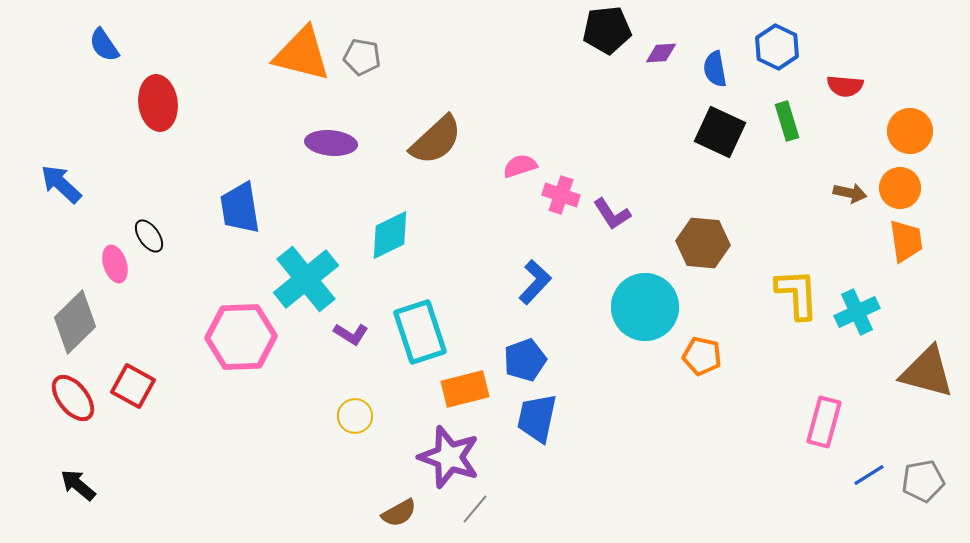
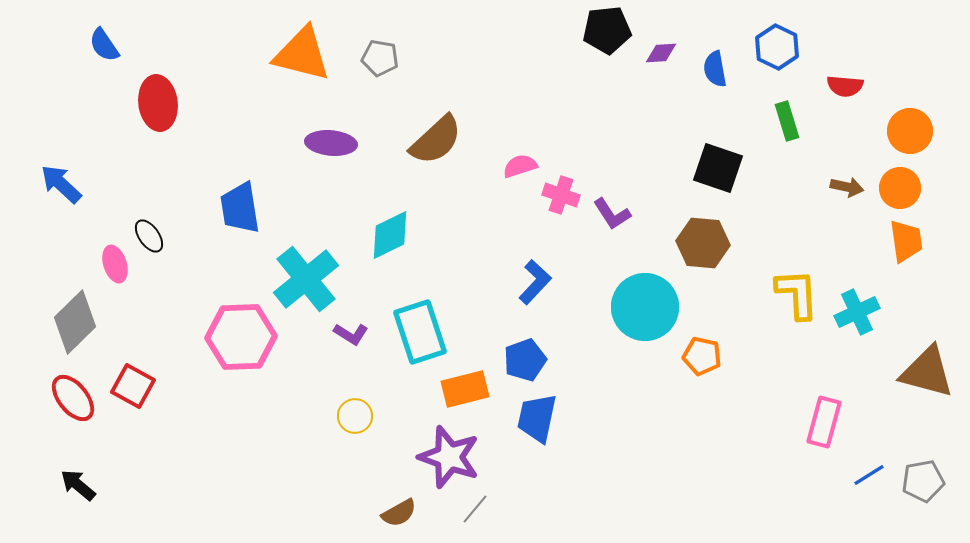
gray pentagon at (362, 57): moved 18 px right, 1 px down
black square at (720, 132): moved 2 px left, 36 px down; rotated 6 degrees counterclockwise
brown arrow at (850, 193): moved 3 px left, 6 px up
